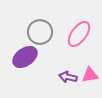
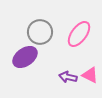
pink triangle: rotated 36 degrees clockwise
